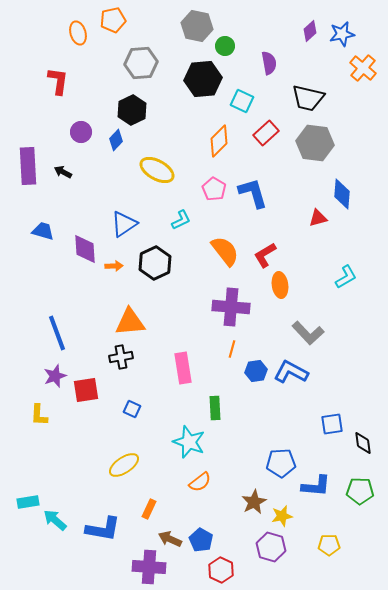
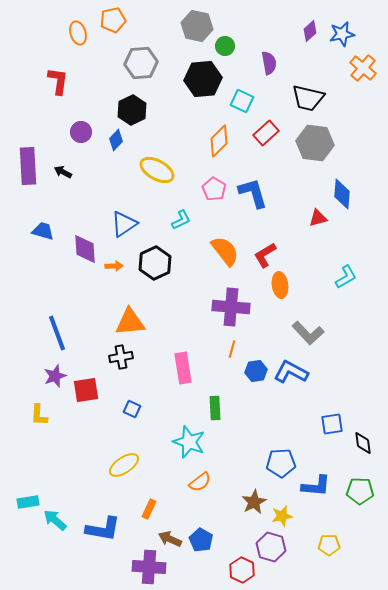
red hexagon at (221, 570): moved 21 px right
